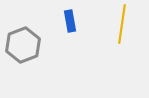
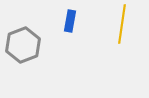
blue rectangle: rotated 20 degrees clockwise
